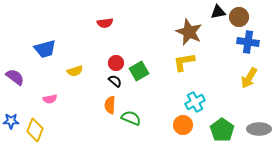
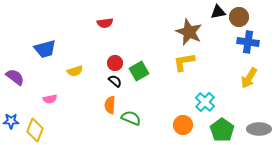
red circle: moved 1 px left
cyan cross: moved 10 px right; rotated 18 degrees counterclockwise
